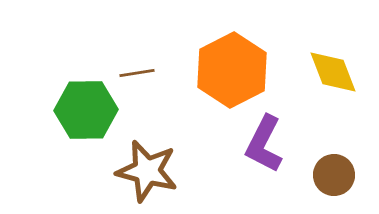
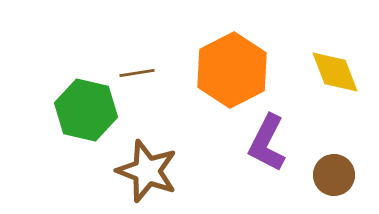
yellow diamond: moved 2 px right
green hexagon: rotated 14 degrees clockwise
purple L-shape: moved 3 px right, 1 px up
brown star: rotated 6 degrees clockwise
